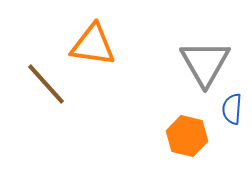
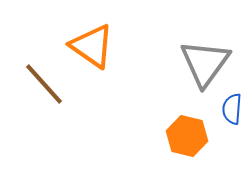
orange triangle: moved 1 px left, 1 px down; rotated 27 degrees clockwise
gray triangle: rotated 6 degrees clockwise
brown line: moved 2 px left
